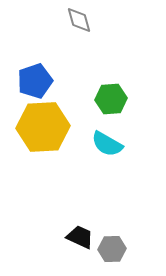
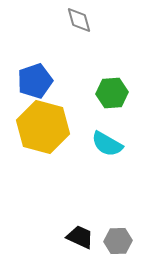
green hexagon: moved 1 px right, 6 px up
yellow hexagon: rotated 18 degrees clockwise
gray hexagon: moved 6 px right, 8 px up
